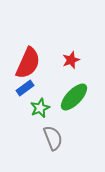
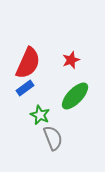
green ellipse: moved 1 px right, 1 px up
green star: moved 7 px down; rotated 24 degrees counterclockwise
